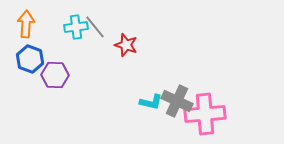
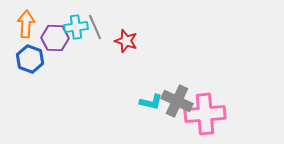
gray line: rotated 15 degrees clockwise
red star: moved 4 px up
purple hexagon: moved 37 px up
